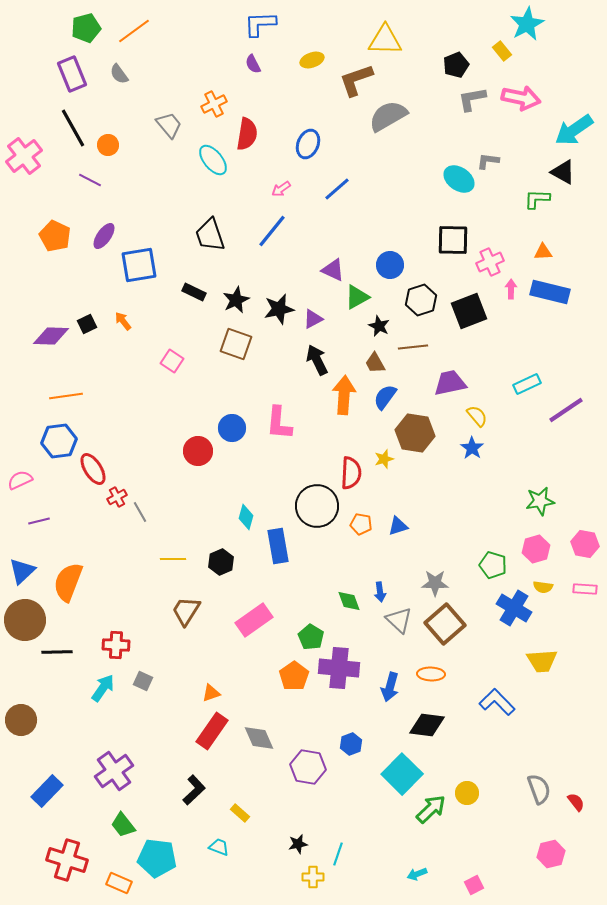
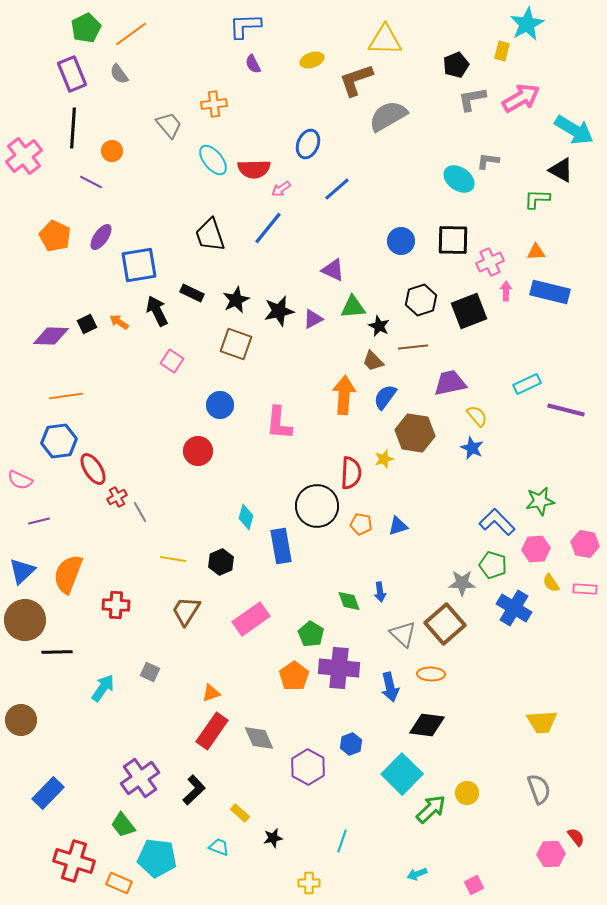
blue L-shape at (260, 24): moved 15 px left, 2 px down
green pentagon at (86, 28): rotated 12 degrees counterclockwise
orange line at (134, 31): moved 3 px left, 3 px down
yellow rectangle at (502, 51): rotated 54 degrees clockwise
pink arrow at (521, 98): rotated 42 degrees counterclockwise
orange cross at (214, 104): rotated 20 degrees clockwise
black line at (73, 128): rotated 33 degrees clockwise
cyan arrow at (574, 130): rotated 114 degrees counterclockwise
red semicircle at (247, 134): moved 7 px right, 35 px down; rotated 80 degrees clockwise
orange circle at (108, 145): moved 4 px right, 6 px down
black triangle at (563, 172): moved 2 px left, 2 px up
purple line at (90, 180): moved 1 px right, 2 px down
blue line at (272, 231): moved 4 px left, 3 px up
purple ellipse at (104, 236): moved 3 px left, 1 px down
orange triangle at (543, 252): moved 7 px left
blue circle at (390, 265): moved 11 px right, 24 px up
pink arrow at (511, 289): moved 5 px left, 2 px down
black rectangle at (194, 292): moved 2 px left, 1 px down
green triangle at (357, 297): moved 4 px left, 10 px down; rotated 24 degrees clockwise
black star at (279, 309): moved 2 px down
orange arrow at (123, 321): moved 4 px left, 1 px down; rotated 18 degrees counterclockwise
black arrow at (317, 360): moved 160 px left, 49 px up
brown trapezoid at (375, 363): moved 2 px left, 2 px up; rotated 15 degrees counterclockwise
purple line at (566, 410): rotated 48 degrees clockwise
blue circle at (232, 428): moved 12 px left, 23 px up
blue star at (472, 448): rotated 10 degrees counterclockwise
pink semicircle at (20, 480): rotated 130 degrees counterclockwise
blue rectangle at (278, 546): moved 3 px right
pink hexagon at (536, 549): rotated 12 degrees clockwise
yellow line at (173, 559): rotated 10 degrees clockwise
orange semicircle at (68, 582): moved 8 px up
gray star at (435, 583): moved 27 px right
yellow semicircle at (543, 587): moved 8 px right, 4 px up; rotated 48 degrees clockwise
pink rectangle at (254, 620): moved 3 px left, 1 px up
gray triangle at (399, 620): moved 4 px right, 14 px down
green pentagon at (311, 637): moved 3 px up
red cross at (116, 645): moved 40 px up
yellow trapezoid at (542, 661): moved 61 px down
gray square at (143, 681): moved 7 px right, 9 px up
blue arrow at (390, 687): rotated 28 degrees counterclockwise
blue L-shape at (497, 702): moved 180 px up
purple hexagon at (308, 767): rotated 20 degrees clockwise
purple cross at (114, 771): moved 26 px right, 7 px down
blue rectangle at (47, 791): moved 1 px right, 2 px down
red semicircle at (576, 802): moved 35 px down
black star at (298, 844): moved 25 px left, 6 px up
cyan line at (338, 854): moved 4 px right, 13 px up
pink hexagon at (551, 854): rotated 12 degrees clockwise
red cross at (67, 860): moved 7 px right, 1 px down
yellow cross at (313, 877): moved 4 px left, 6 px down
